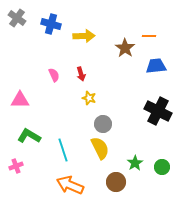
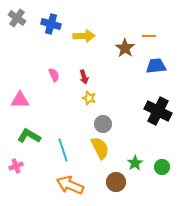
red arrow: moved 3 px right, 3 px down
